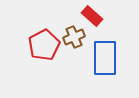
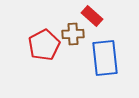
brown cross: moved 1 px left, 3 px up; rotated 20 degrees clockwise
blue rectangle: rotated 6 degrees counterclockwise
